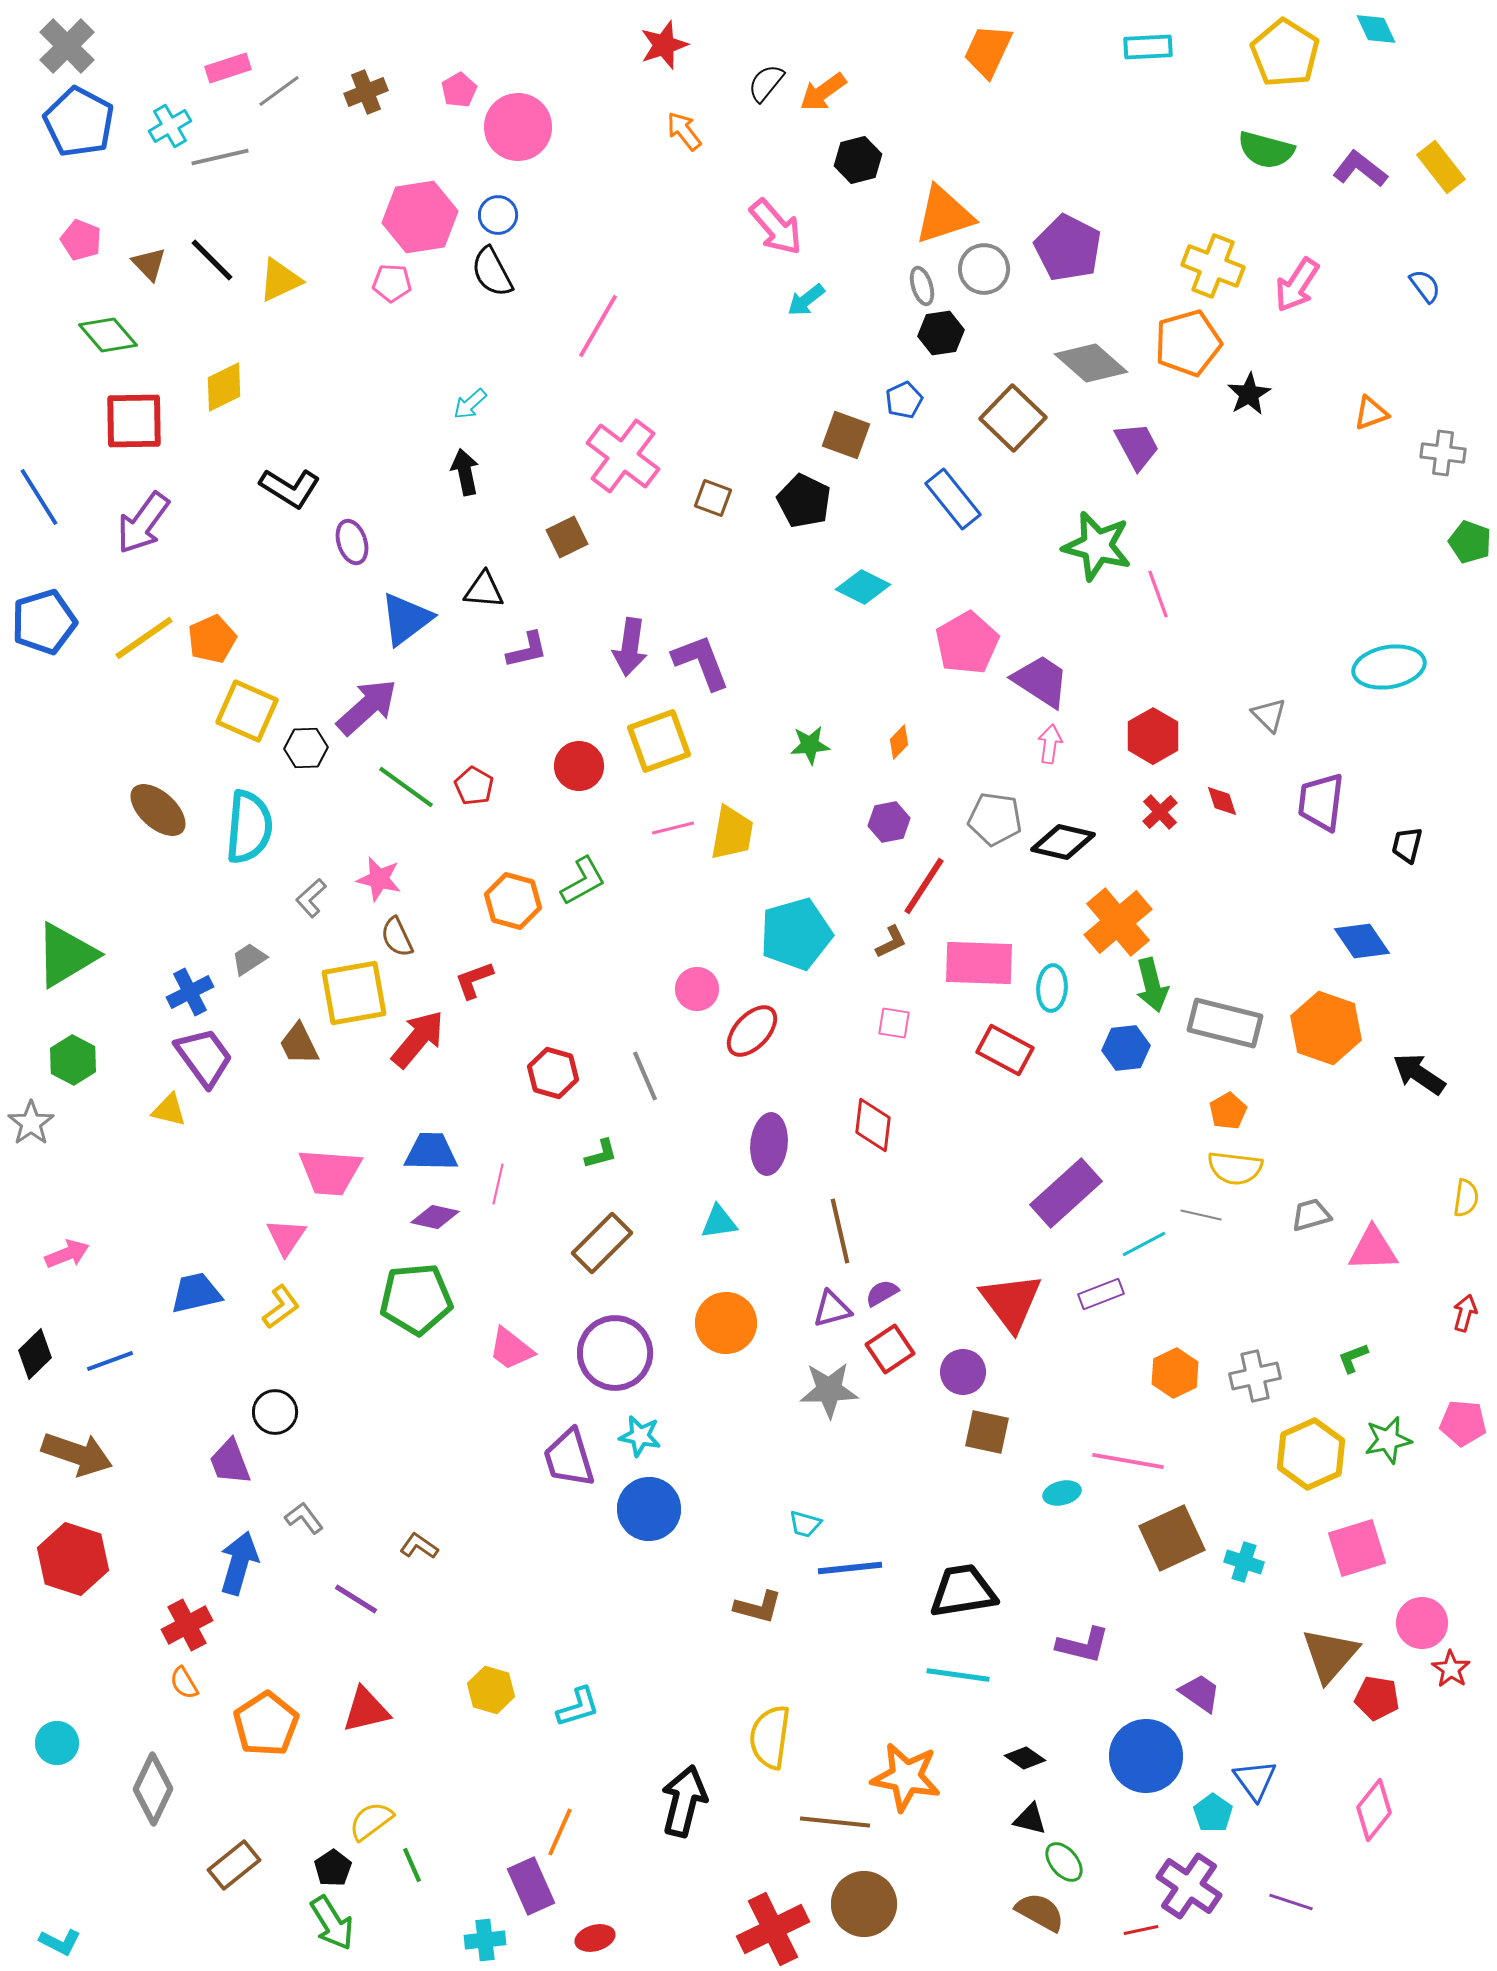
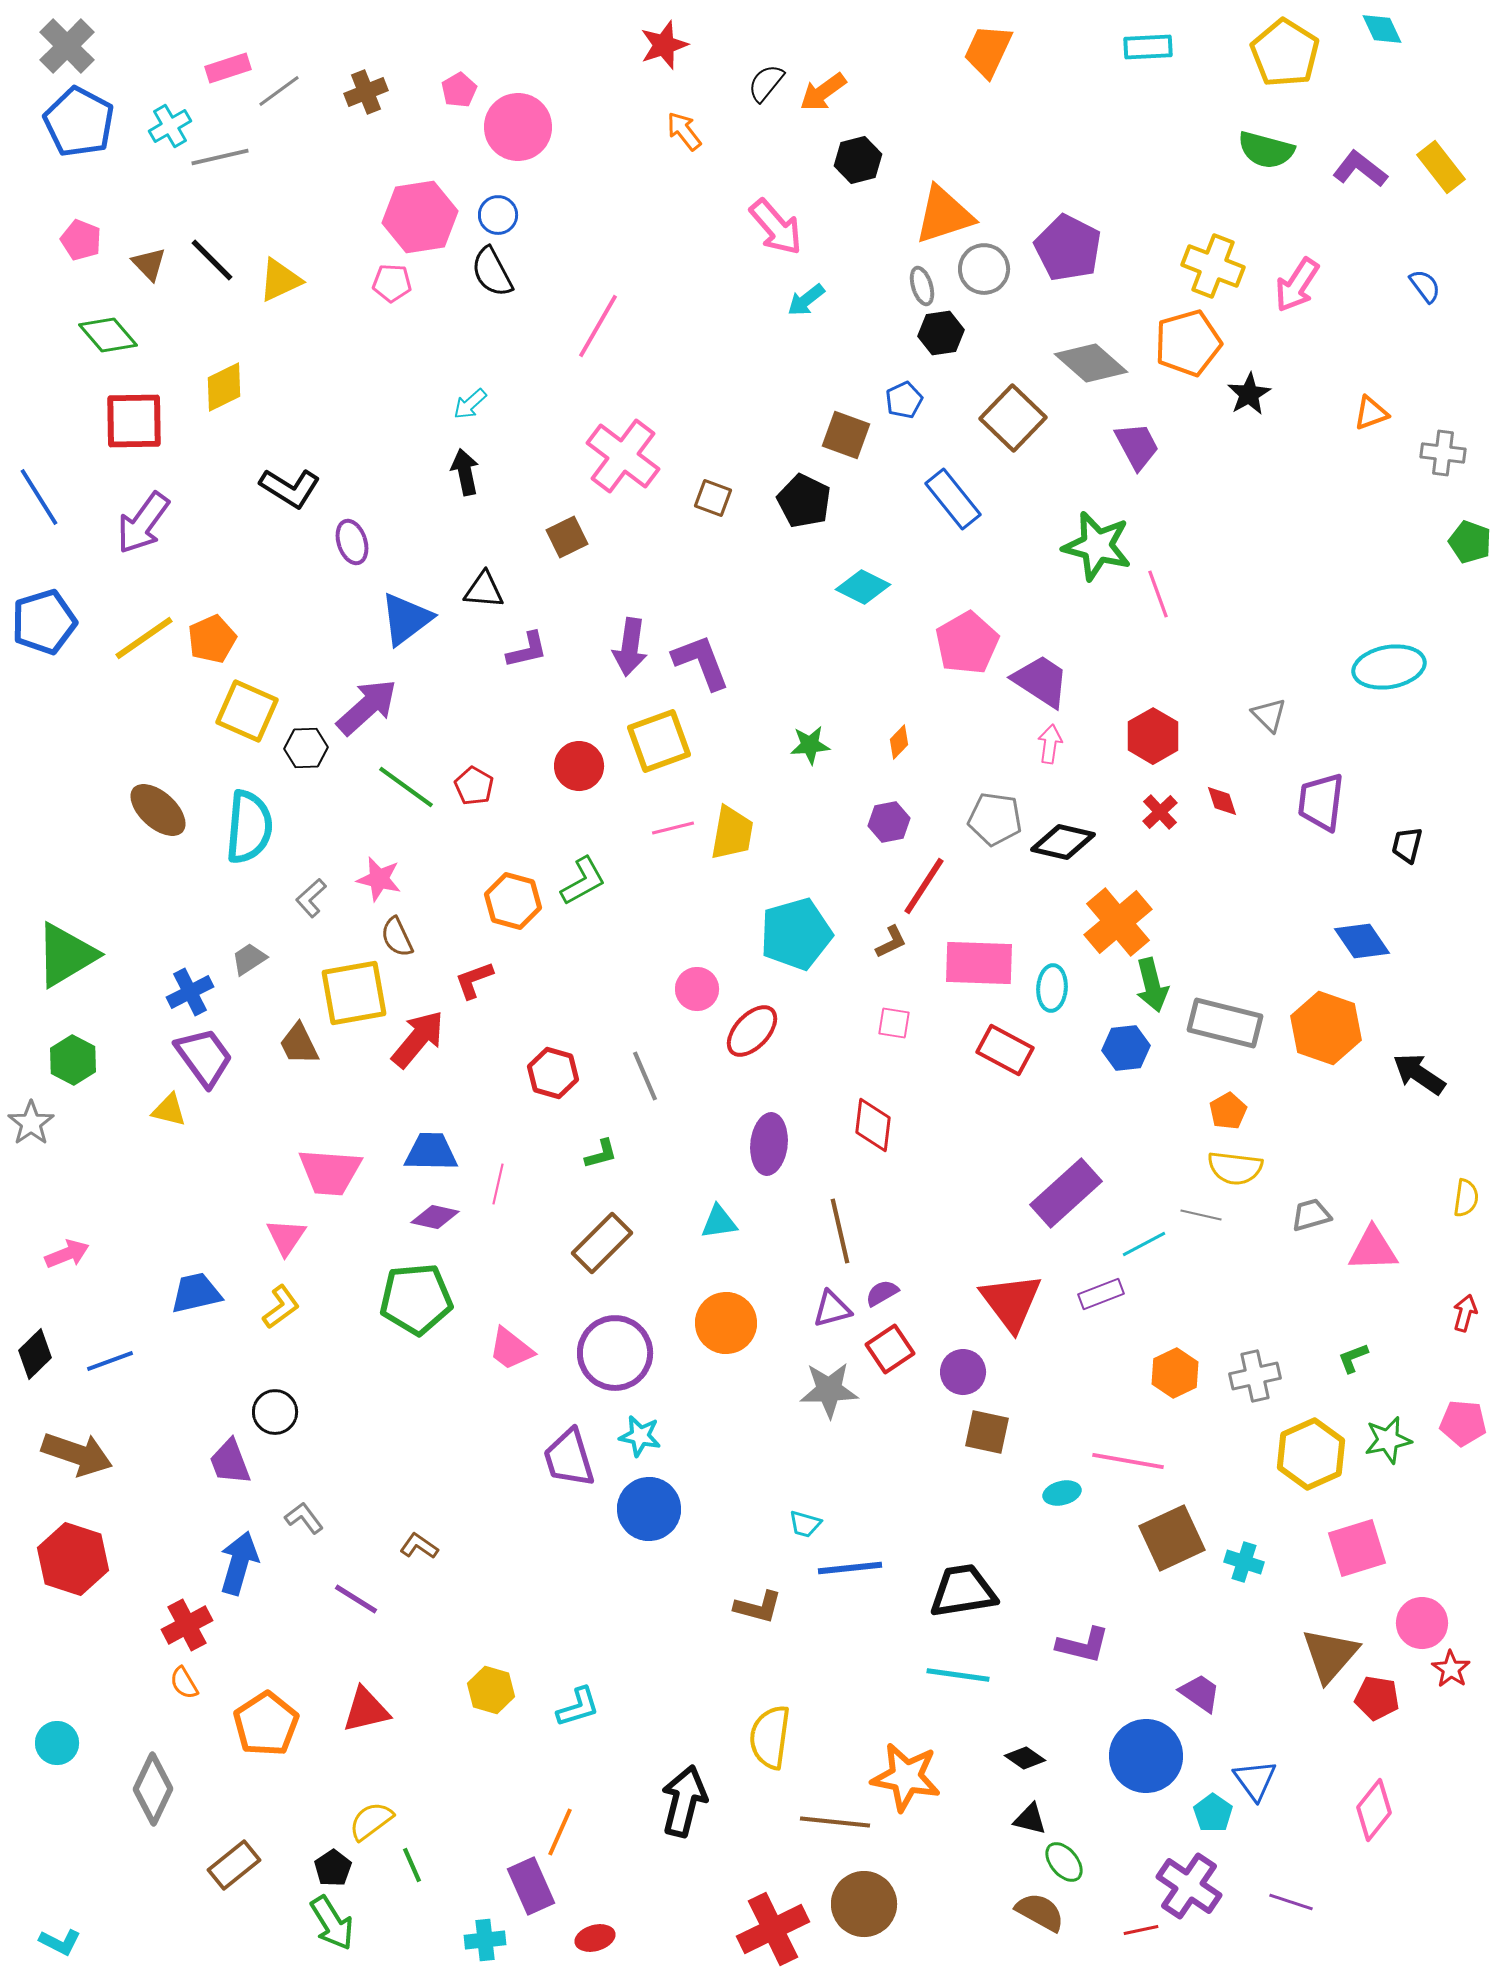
cyan diamond at (1376, 29): moved 6 px right
